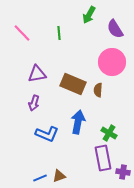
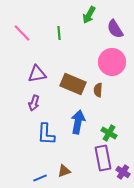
blue L-shape: moved 1 px left; rotated 70 degrees clockwise
purple cross: rotated 24 degrees clockwise
brown triangle: moved 5 px right, 5 px up
